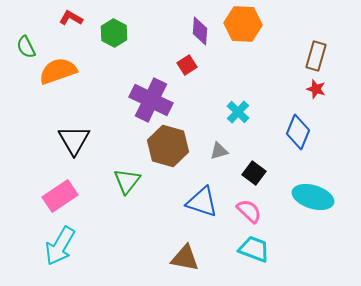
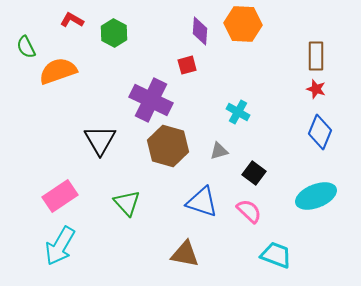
red L-shape: moved 1 px right, 2 px down
brown rectangle: rotated 16 degrees counterclockwise
red square: rotated 18 degrees clockwise
cyan cross: rotated 15 degrees counterclockwise
blue diamond: moved 22 px right
black triangle: moved 26 px right
green triangle: moved 22 px down; rotated 20 degrees counterclockwise
cyan ellipse: moved 3 px right, 1 px up; rotated 39 degrees counterclockwise
cyan trapezoid: moved 22 px right, 6 px down
brown triangle: moved 4 px up
